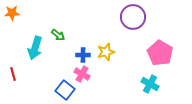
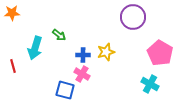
green arrow: moved 1 px right
red line: moved 8 px up
blue square: rotated 24 degrees counterclockwise
